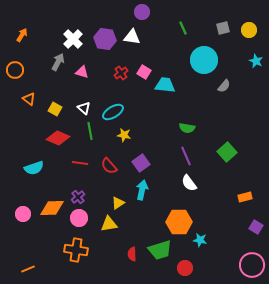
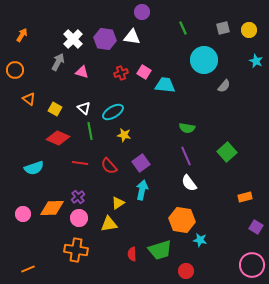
red cross at (121, 73): rotated 16 degrees clockwise
orange hexagon at (179, 222): moved 3 px right, 2 px up; rotated 10 degrees clockwise
red circle at (185, 268): moved 1 px right, 3 px down
